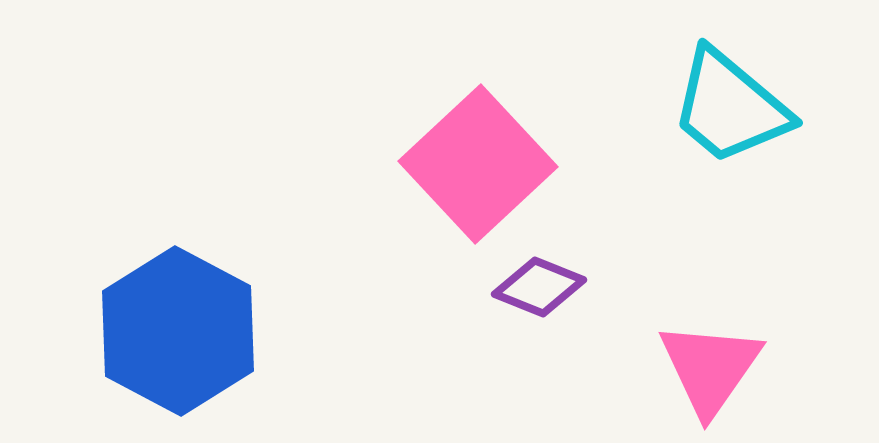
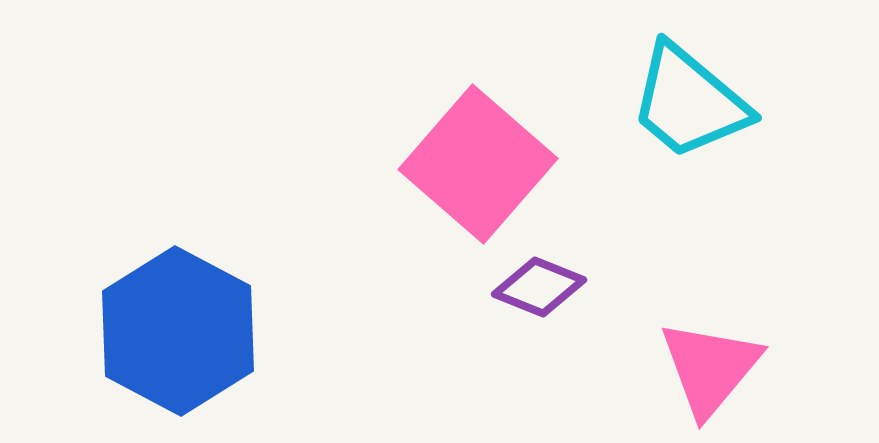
cyan trapezoid: moved 41 px left, 5 px up
pink square: rotated 6 degrees counterclockwise
pink triangle: rotated 5 degrees clockwise
